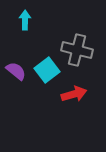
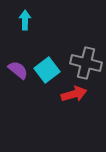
gray cross: moved 9 px right, 13 px down
purple semicircle: moved 2 px right, 1 px up
